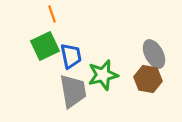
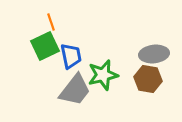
orange line: moved 1 px left, 8 px down
gray ellipse: rotated 68 degrees counterclockwise
gray trapezoid: moved 2 px right, 1 px up; rotated 48 degrees clockwise
